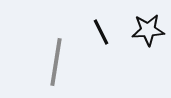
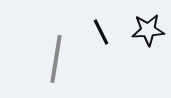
gray line: moved 3 px up
